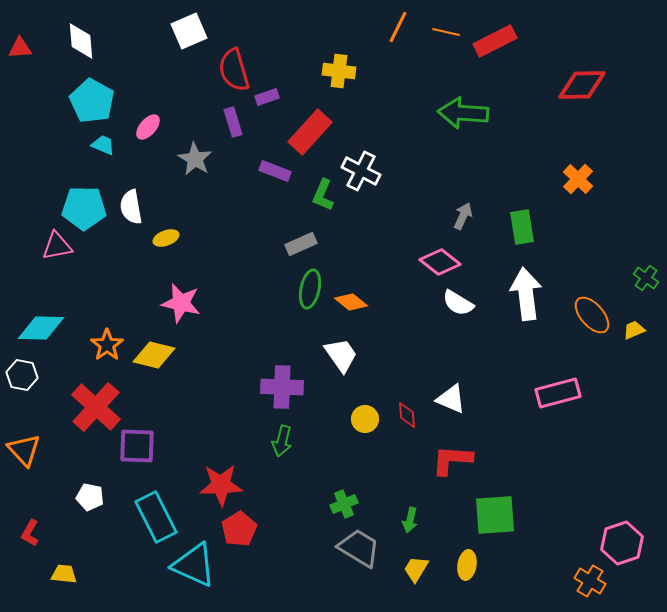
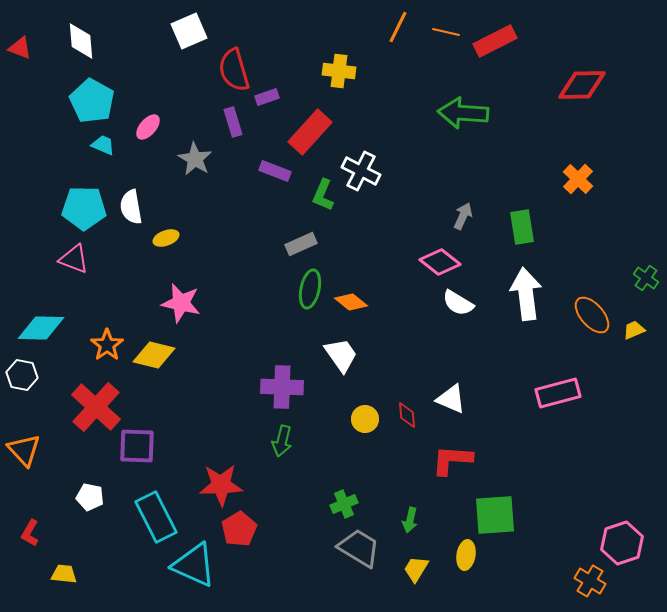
red triangle at (20, 48): rotated 25 degrees clockwise
pink triangle at (57, 246): moved 17 px right, 13 px down; rotated 32 degrees clockwise
yellow ellipse at (467, 565): moved 1 px left, 10 px up
